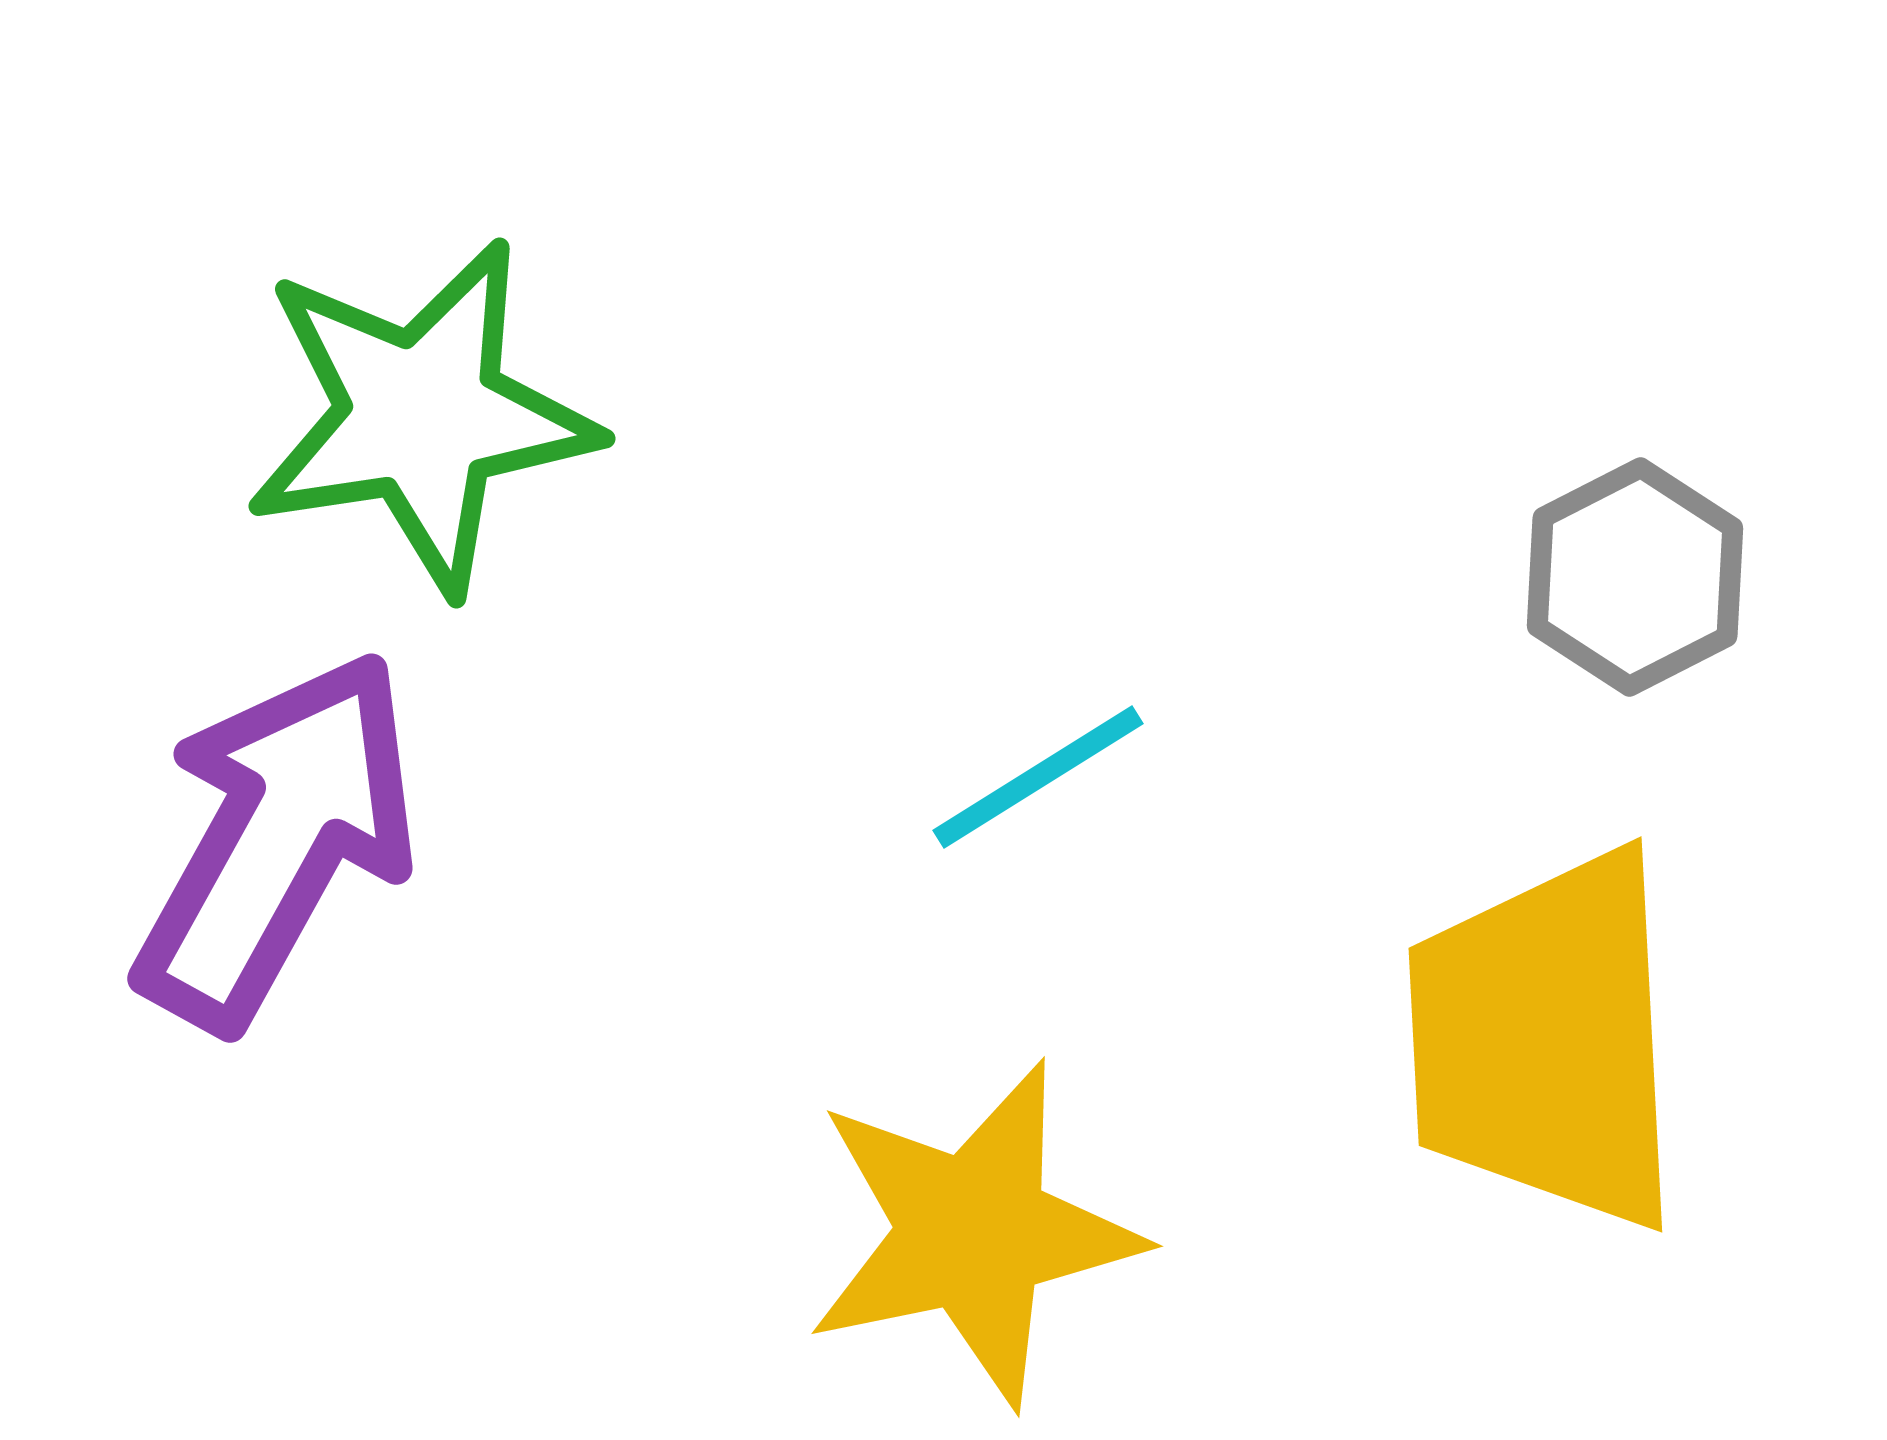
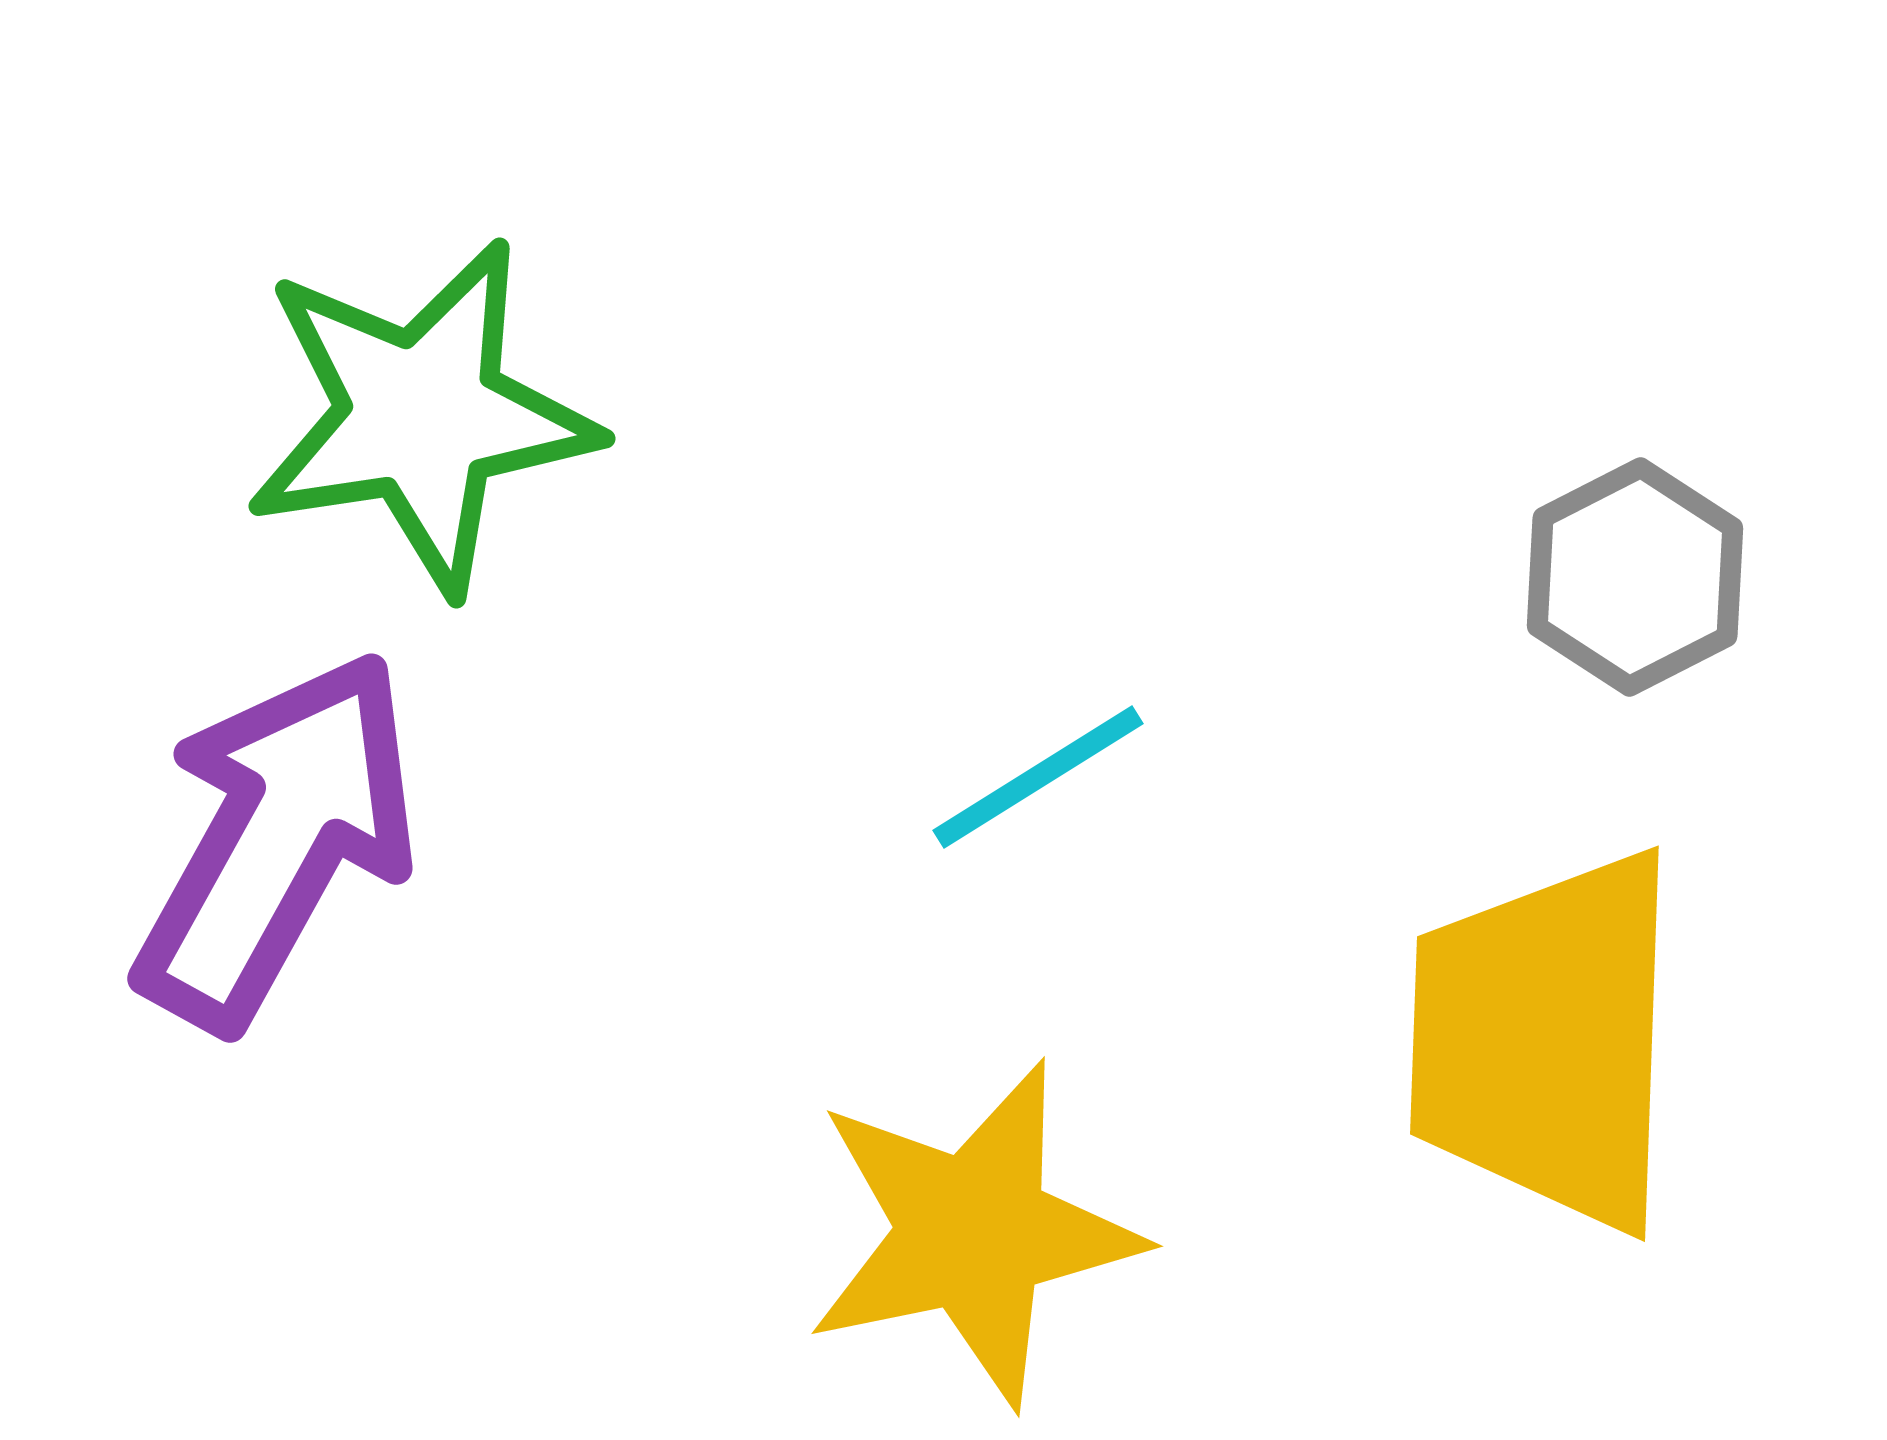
yellow trapezoid: rotated 5 degrees clockwise
